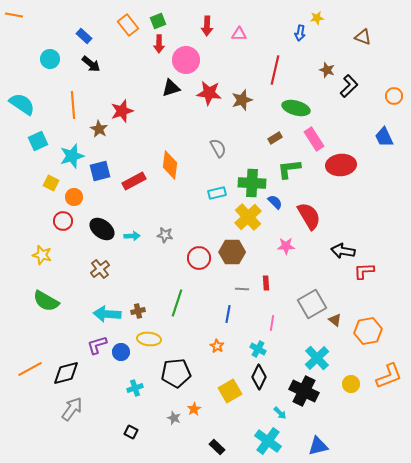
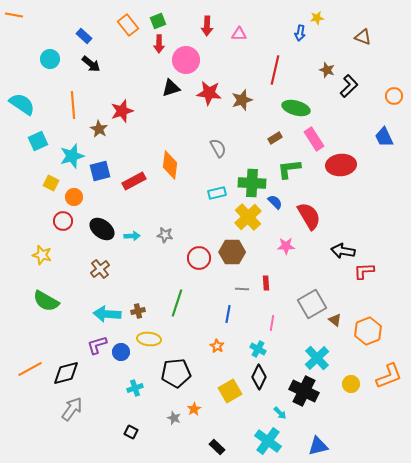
orange hexagon at (368, 331): rotated 12 degrees counterclockwise
